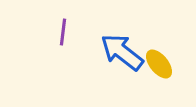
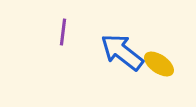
yellow ellipse: rotated 16 degrees counterclockwise
